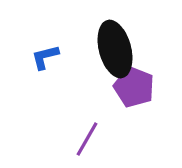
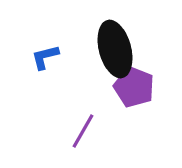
purple line: moved 4 px left, 8 px up
